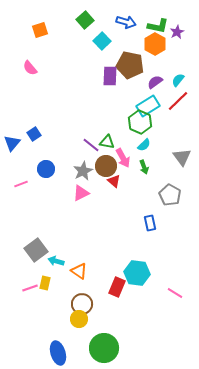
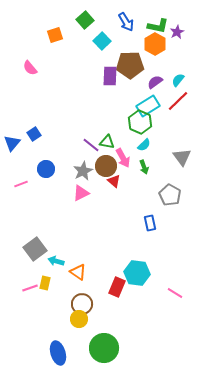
blue arrow at (126, 22): rotated 42 degrees clockwise
orange square at (40, 30): moved 15 px right, 5 px down
brown pentagon at (130, 65): rotated 12 degrees counterclockwise
gray square at (36, 250): moved 1 px left, 1 px up
orange triangle at (79, 271): moved 1 px left, 1 px down
